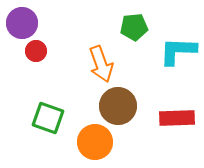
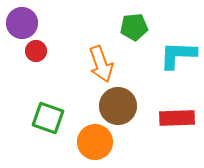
cyan L-shape: moved 4 px down
